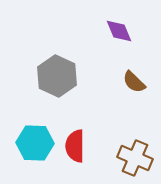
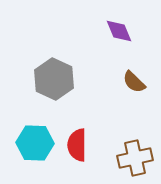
gray hexagon: moved 3 px left, 3 px down
red semicircle: moved 2 px right, 1 px up
brown cross: rotated 36 degrees counterclockwise
